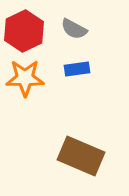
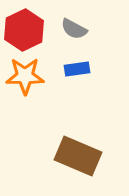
red hexagon: moved 1 px up
orange star: moved 2 px up
brown rectangle: moved 3 px left
